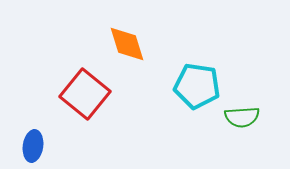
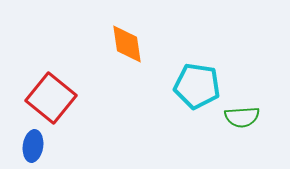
orange diamond: rotated 9 degrees clockwise
red square: moved 34 px left, 4 px down
